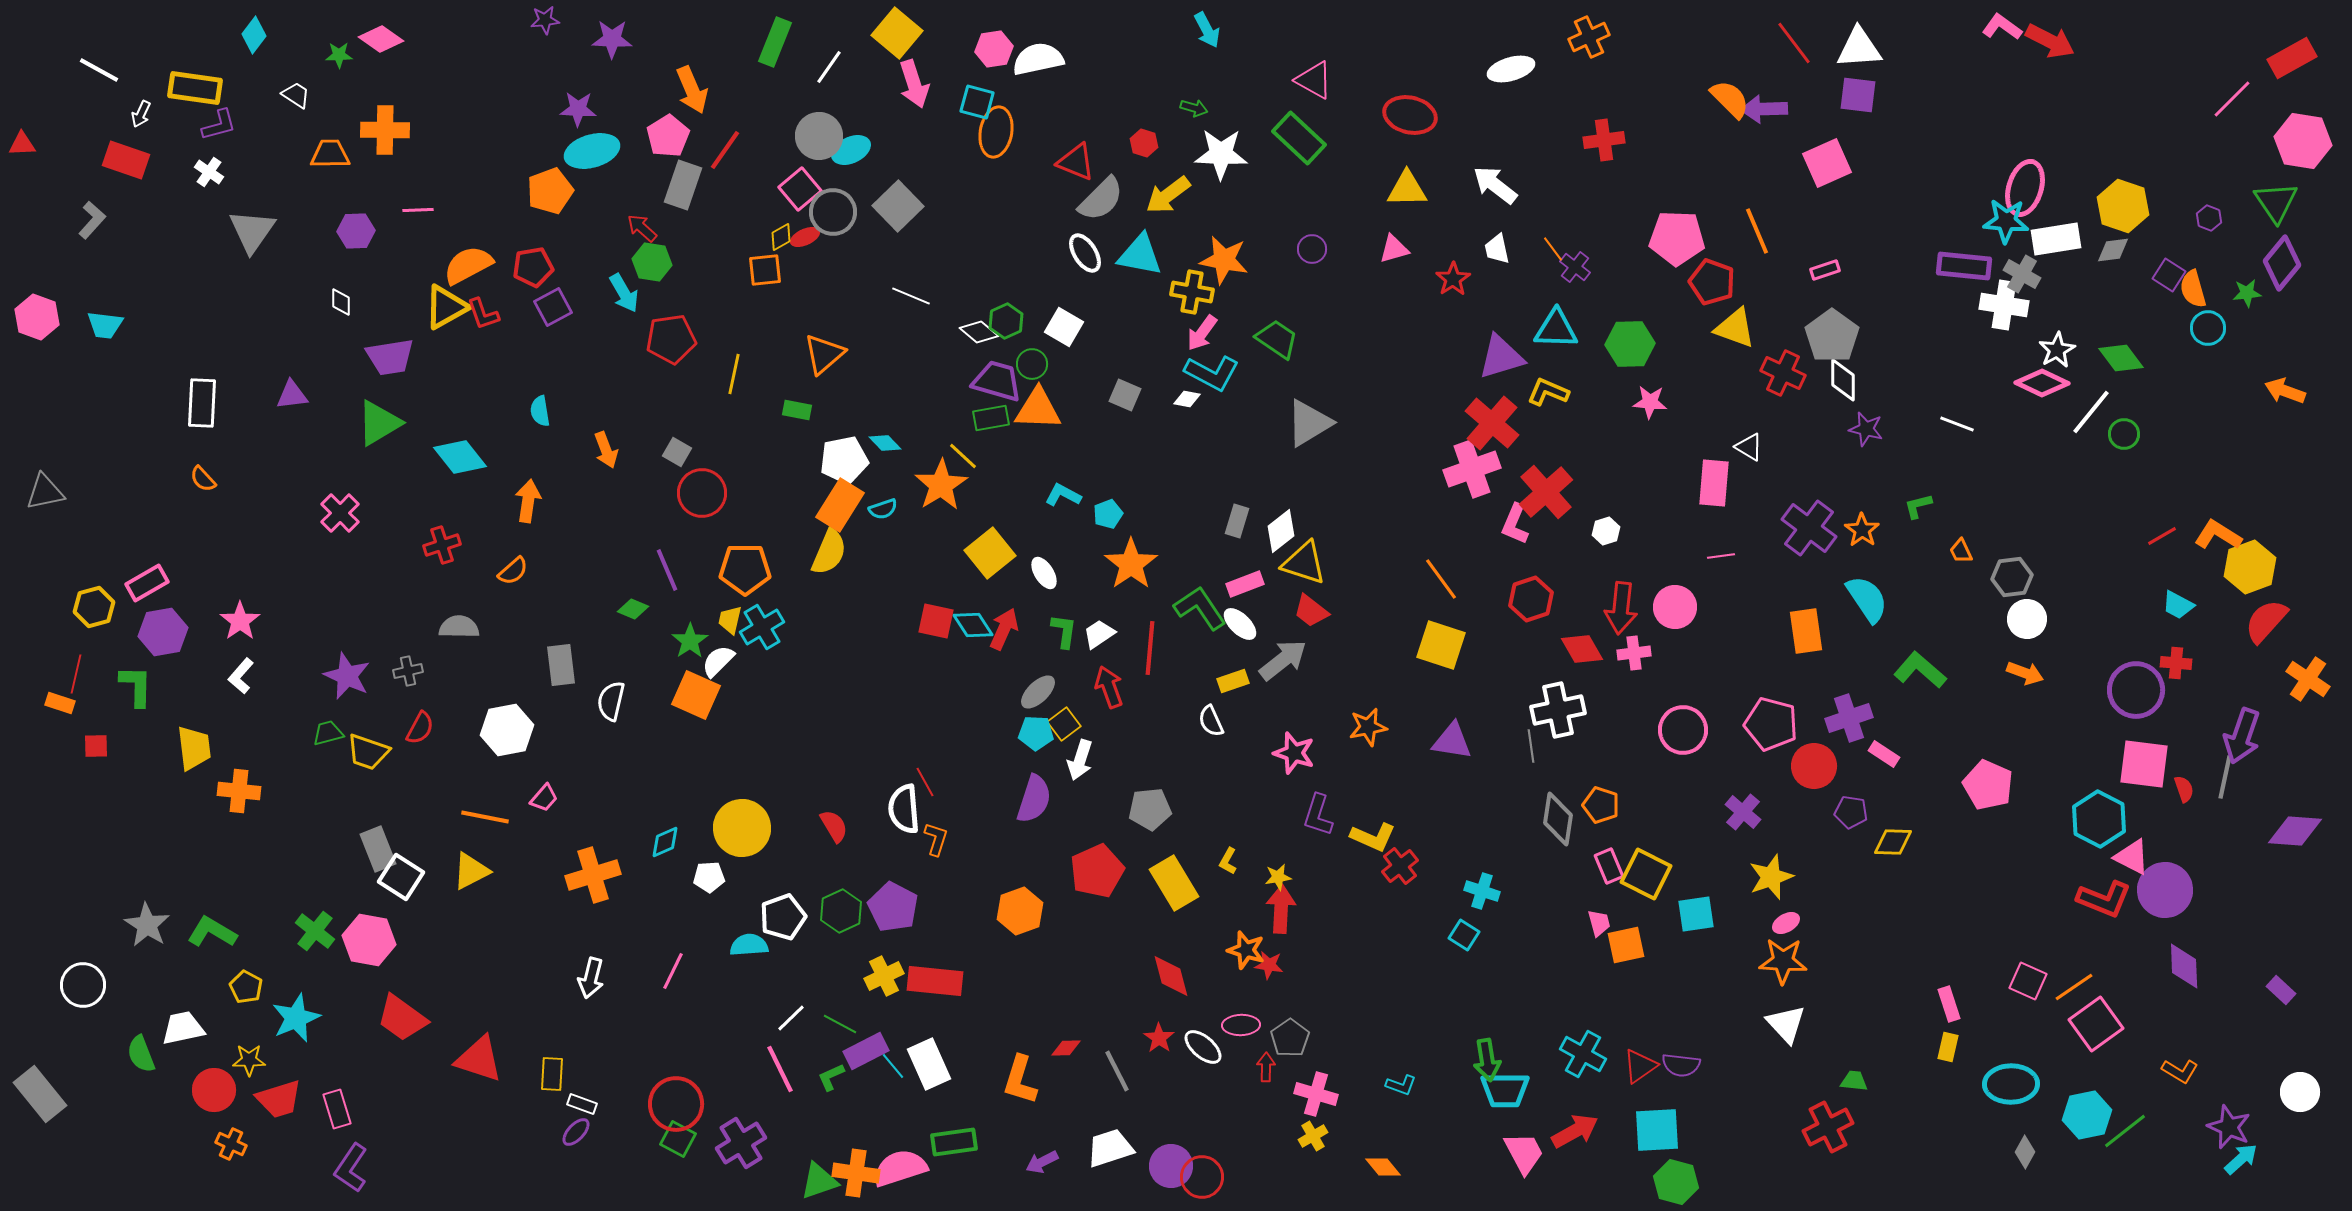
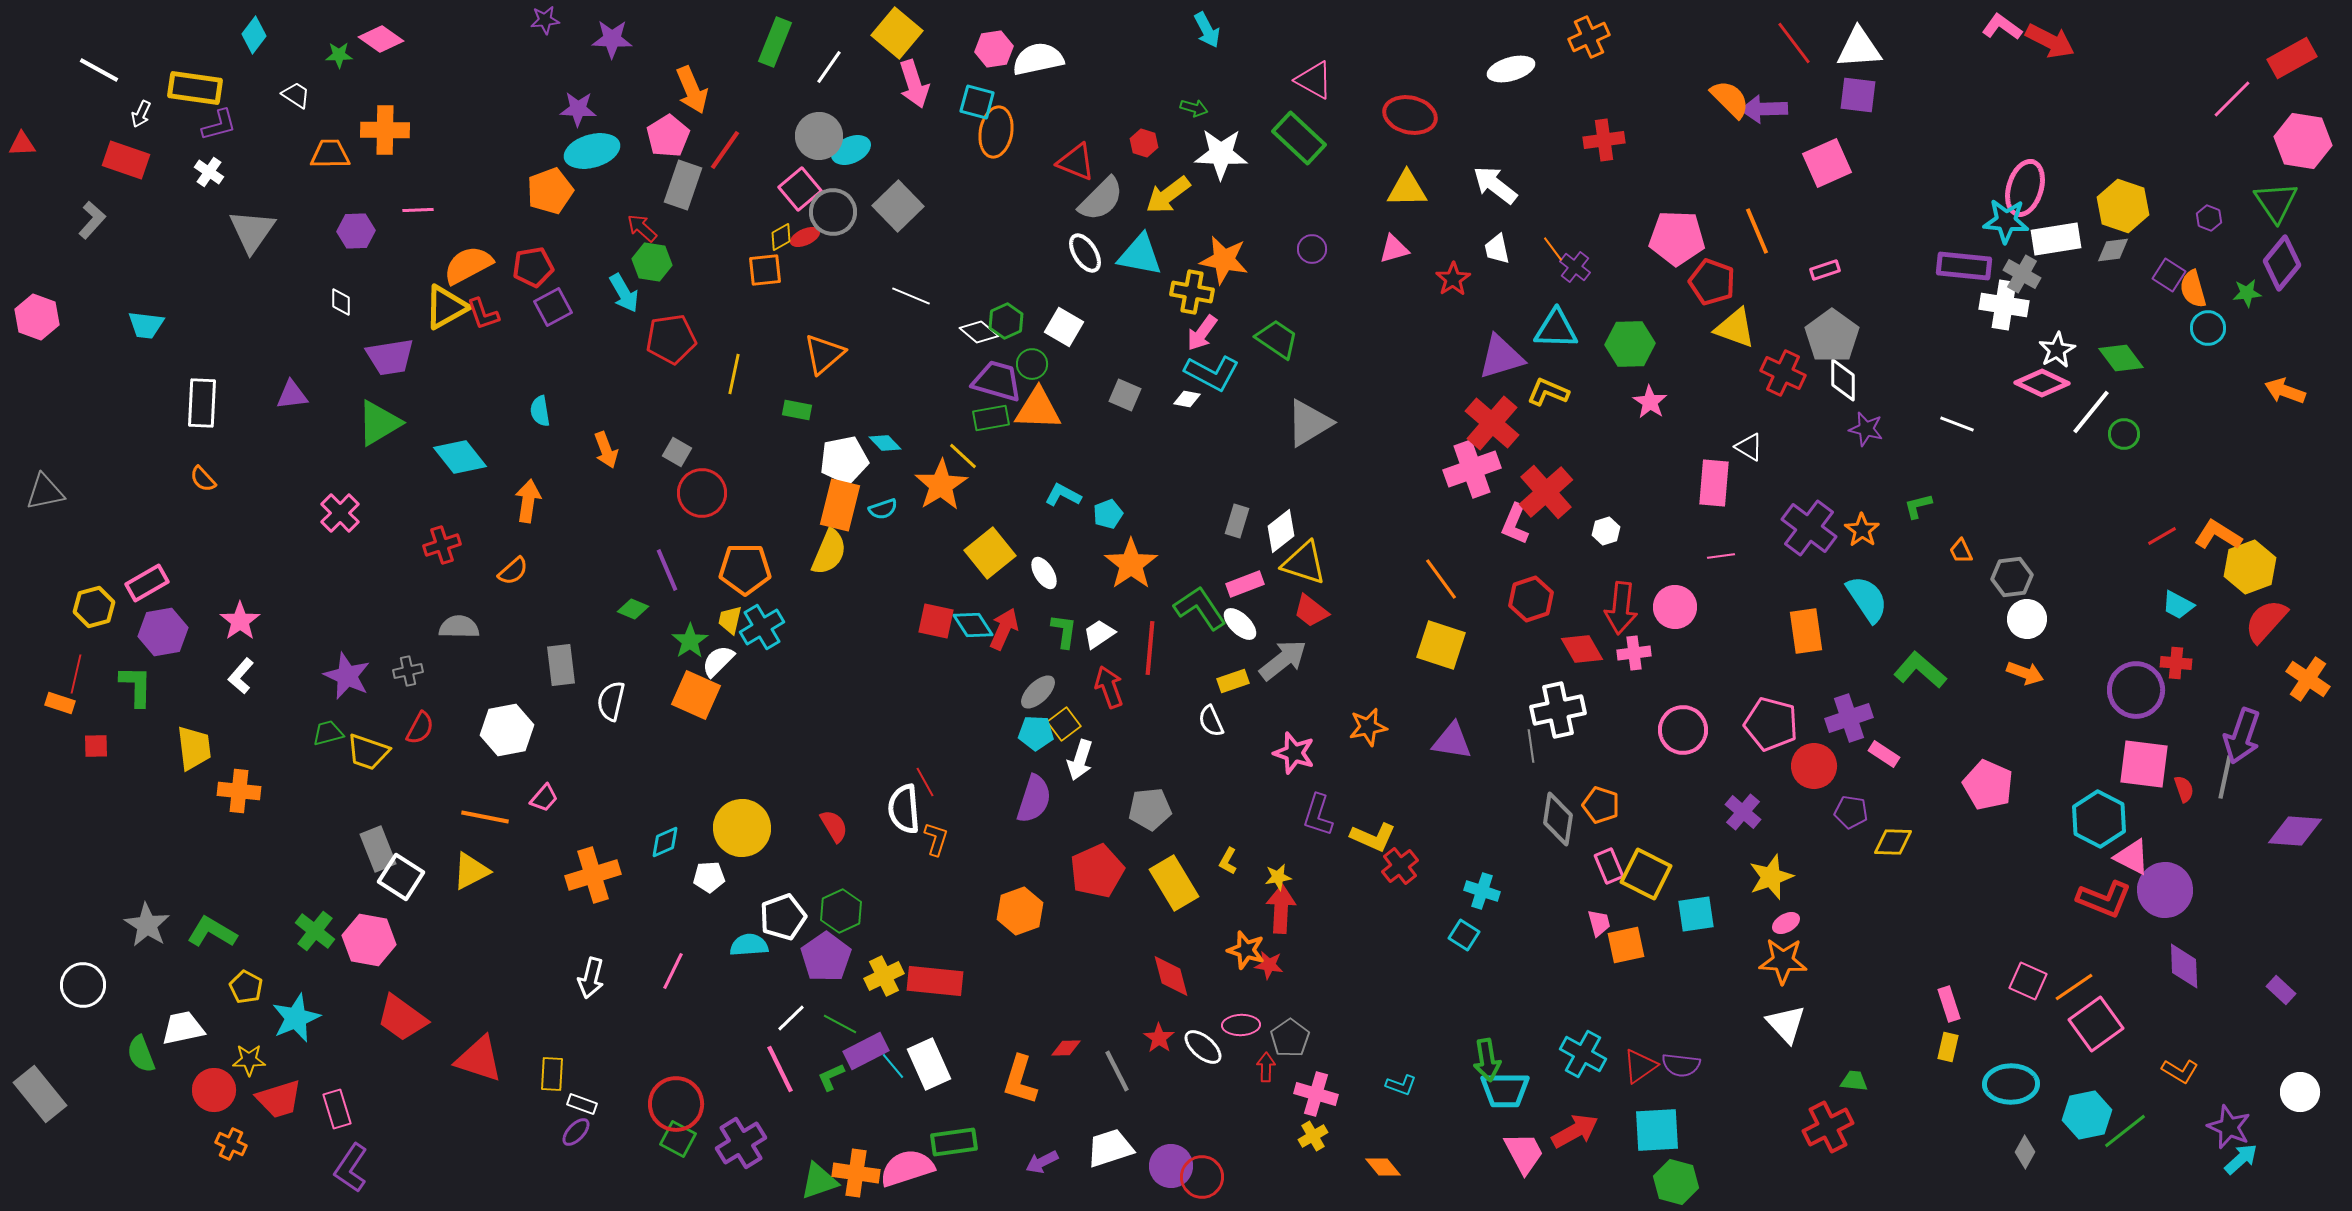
cyan trapezoid at (105, 325): moved 41 px right
pink star at (1650, 402): rotated 28 degrees clockwise
orange rectangle at (840, 505): rotated 18 degrees counterclockwise
purple pentagon at (893, 907): moved 67 px left, 50 px down; rotated 9 degrees clockwise
pink semicircle at (900, 1168): moved 7 px right
